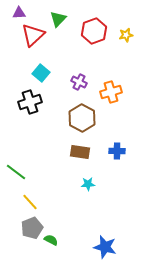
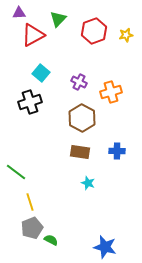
red triangle: rotated 15 degrees clockwise
cyan star: moved 1 px up; rotated 24 degrees clockwise
yellow line: rotated 24 degrees clockwise
